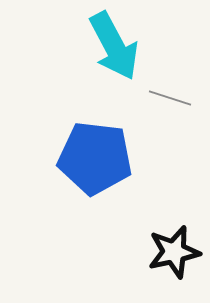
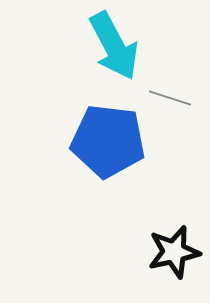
blue pentagon: moved 13 px right, 17 px up
